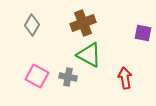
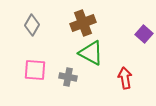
purple square: moved 1 px right, 1 px down; rotated 30 degrees clockwise
green triangle: moved 2 px right, 2 px up
pink square: moved 2 px left, 6 px up; rotated 25 degrees counterclockwise
